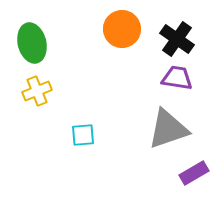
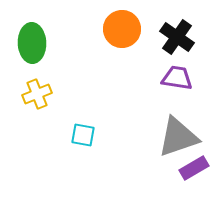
black cross: moved 2 px up
green ellipse: rotated 12 degrees clockwise
yellow cross: moved 3 px down
gray triangle: moved 10 px right, 8 px down
cyan square: rotated 15 degrees clockwise
purple rectangle: moved 5 px up
